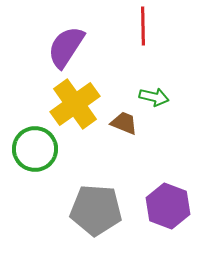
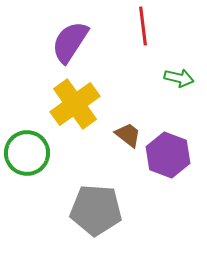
red line: rotated 6 degrees counterclockwise
purple semicircle: moved 4 px right, 5 px up
green arrow: moved 25 px right, 19 px up
brown trapezoid: moved 4 px right, 12 px down; rotated 16 degrees clockwise
green circle: moved 8 px left, 4 px down
purple hexagon: moved 51 px up
